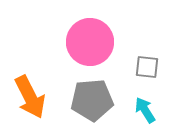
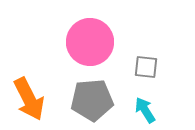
gray square: moved 1 px left
orange arrow: moved 1 px left, 2 px down
